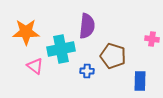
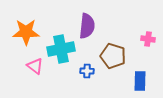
pink cross: moved 4 px left
